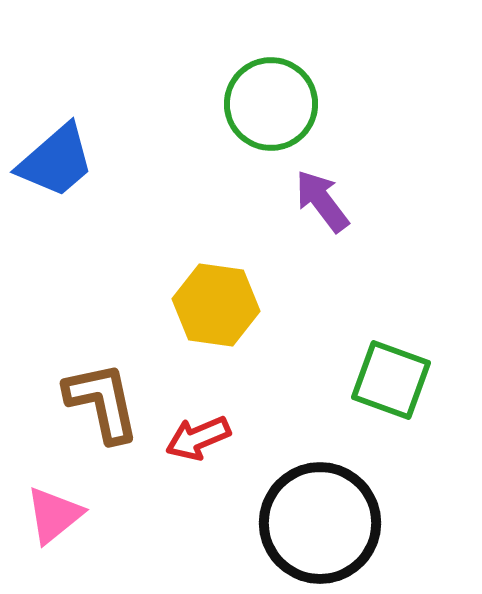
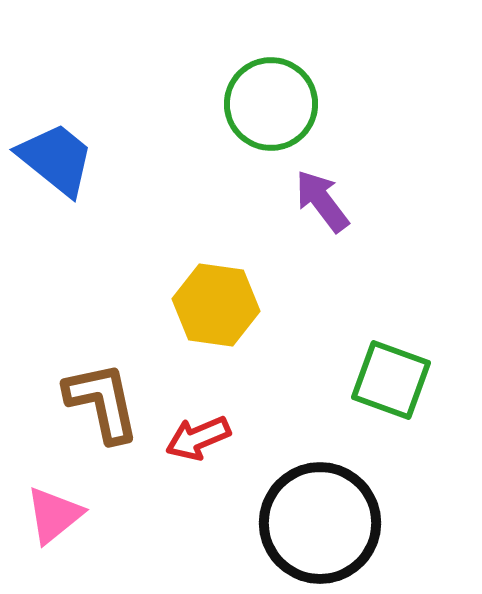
blue trapezoid: moved 2 px up; rotated 100 degrees counterclockwise
